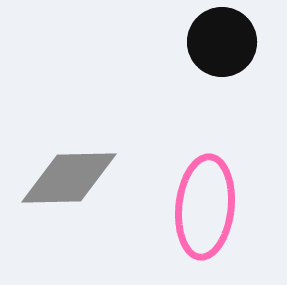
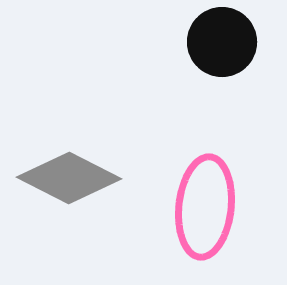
gray diamond: rotated 28 degrees clockwise
